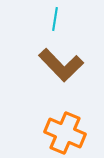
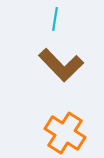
orange cross: rotated 9 degrees clockwise
